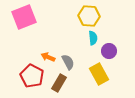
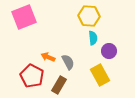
yellow rectangle: moved 1 px right, 1 px down
brown rectangle: moved 2 px down
